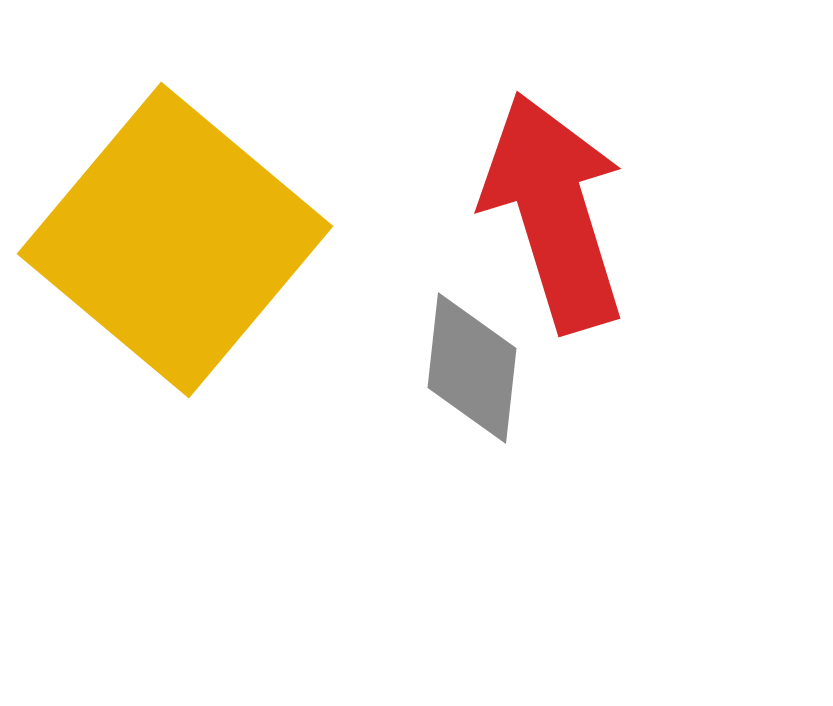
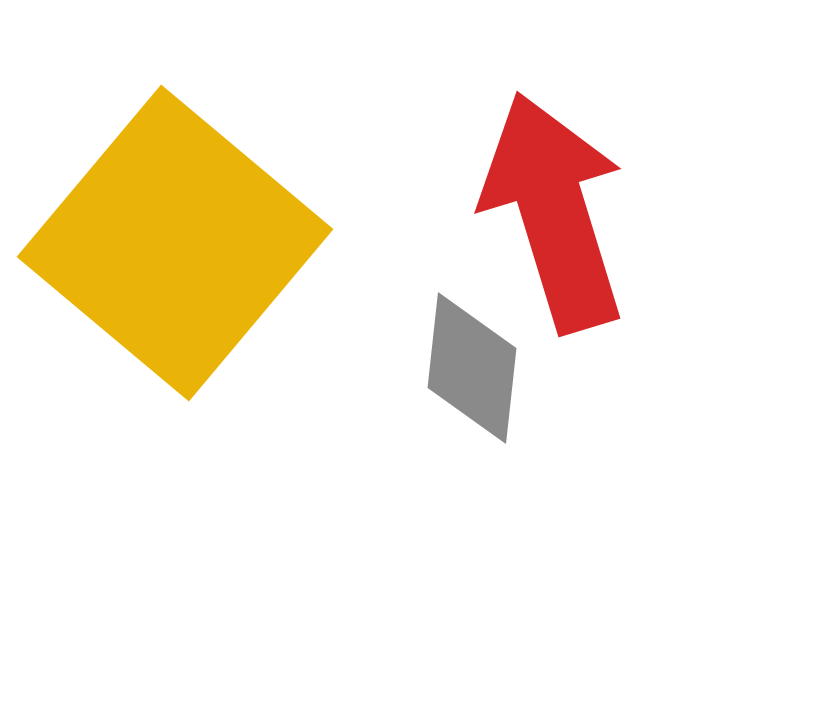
yellow square: moved 3 px down
